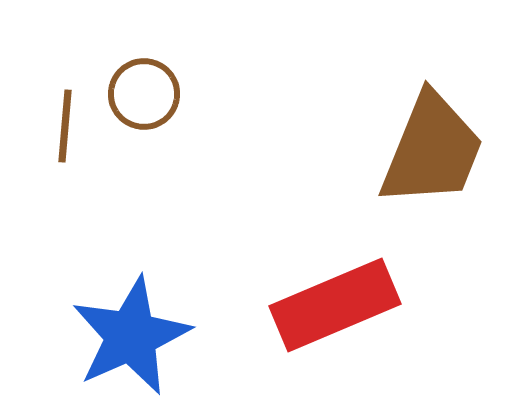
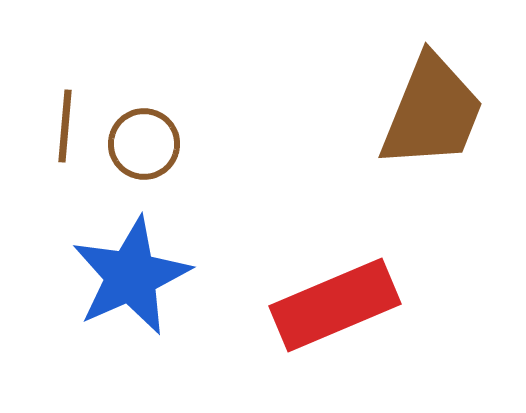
brown circle: moved 50 px down
brown trapezoid: moved 38 px up
blue star: moved 60 px up
